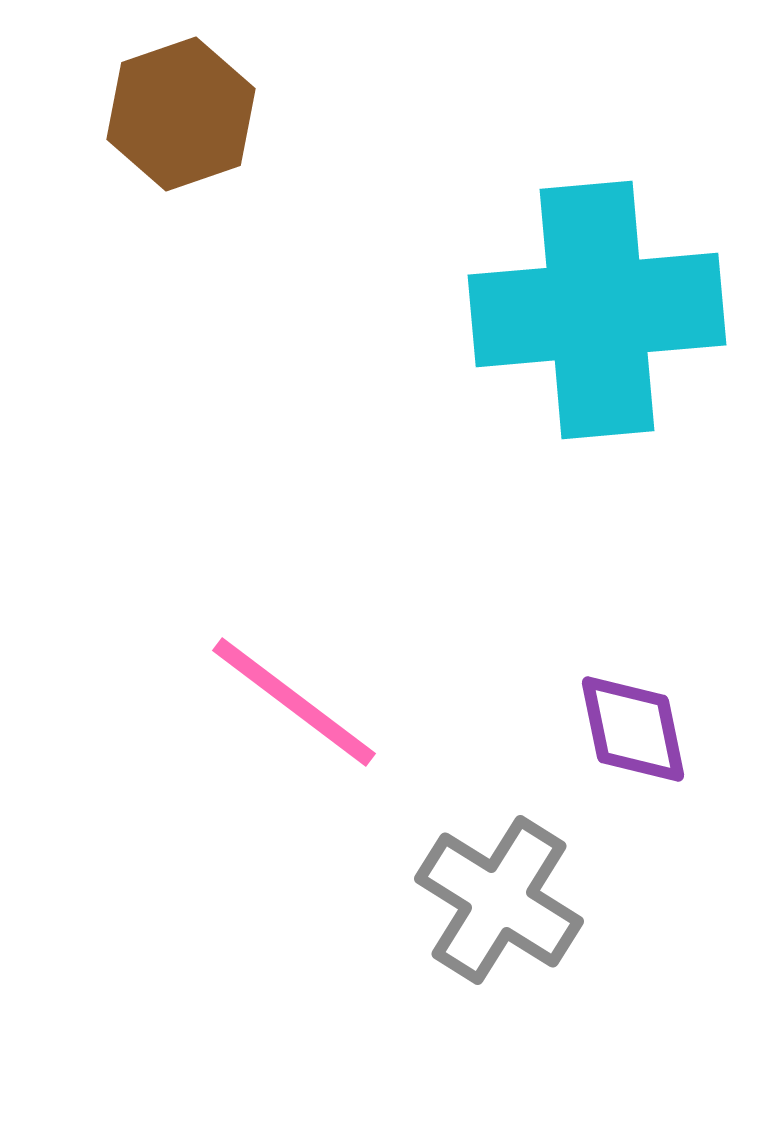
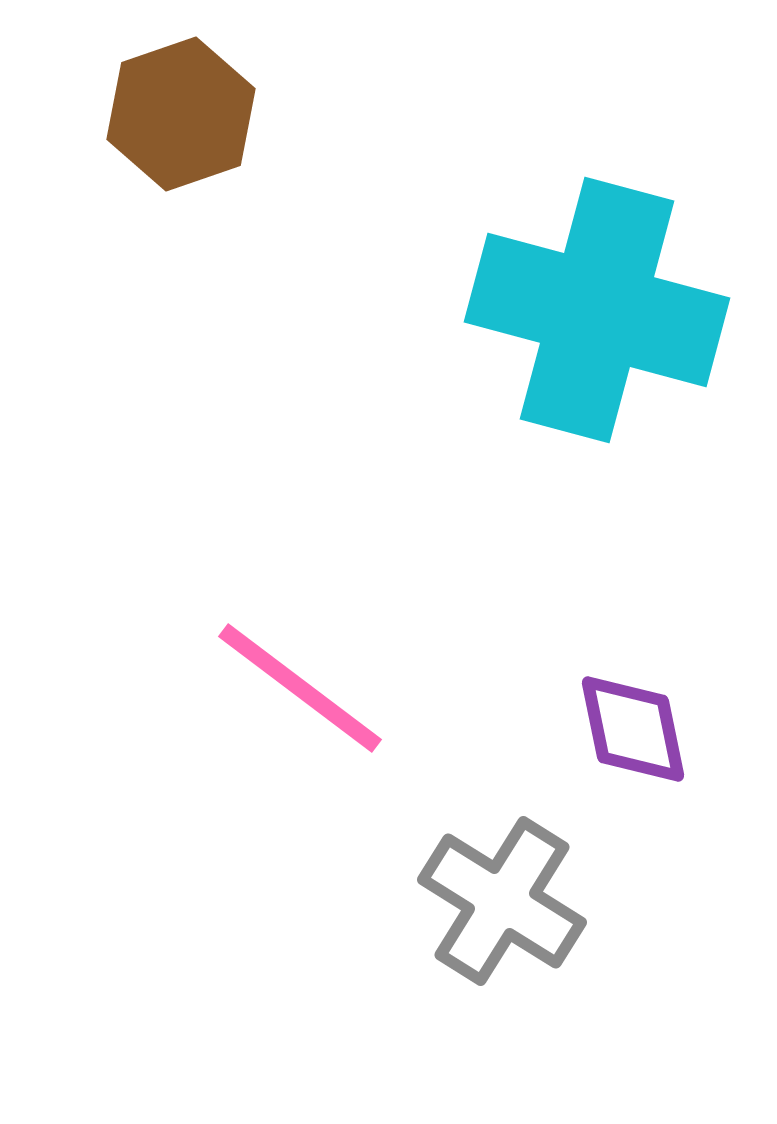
cyan cross: rotated 20 degrees clockwise
pink line: moved 6 px right, 14 px up
gray cross: moved 3 px right, 1 px down
